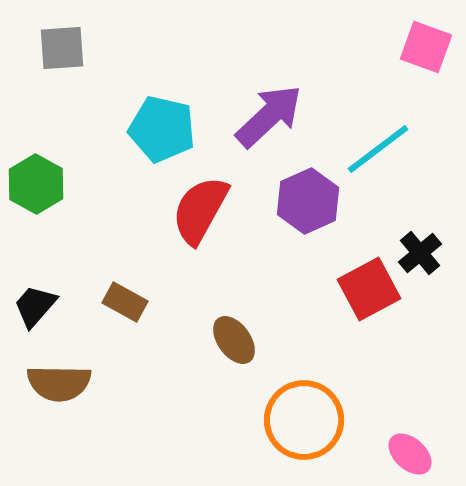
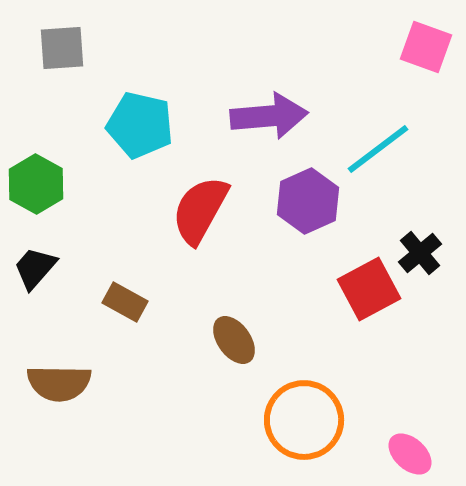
purple arrow: rotated 38 degrees clockwise
cyan pentagon: moved 22 px left, 4 px up
black trapezoid: moved 38 px up
